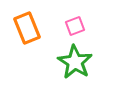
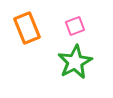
green star: rotated 12 degrees clockwise
